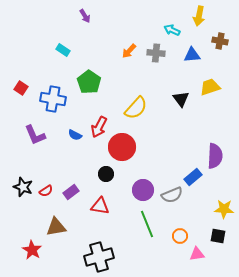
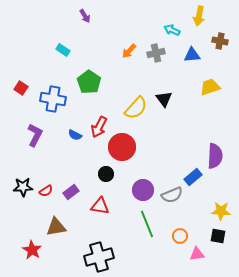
gray cross: rotated 18 degrees counterclockwise
black triangle: moved 17 px left
purple L-shape: rotated 130 degrees counterclockwise
black star: rotated 24 degrees counterclockwise
yellow star: moved 3 px left, 2 px down
